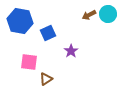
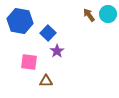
brown arrow: rotated 80 degrees clockwise
blue square: rotated 21 degrees counterclockwise
purple star: moved 14 px left
brown triangle: moved 2 px down; rotated 32 degrees clockwise
